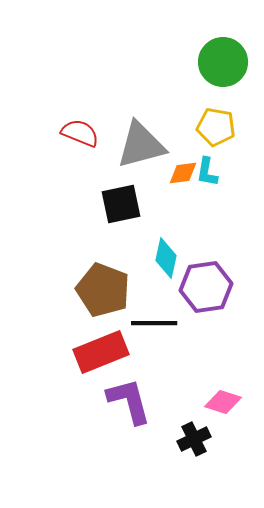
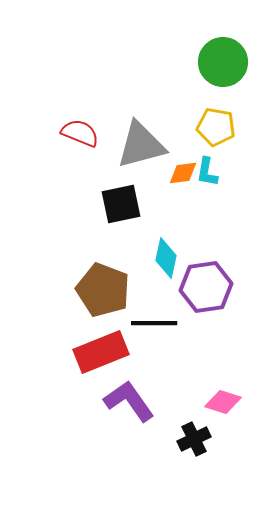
purple L-shape: rotated 20 degrees counterclockwise
